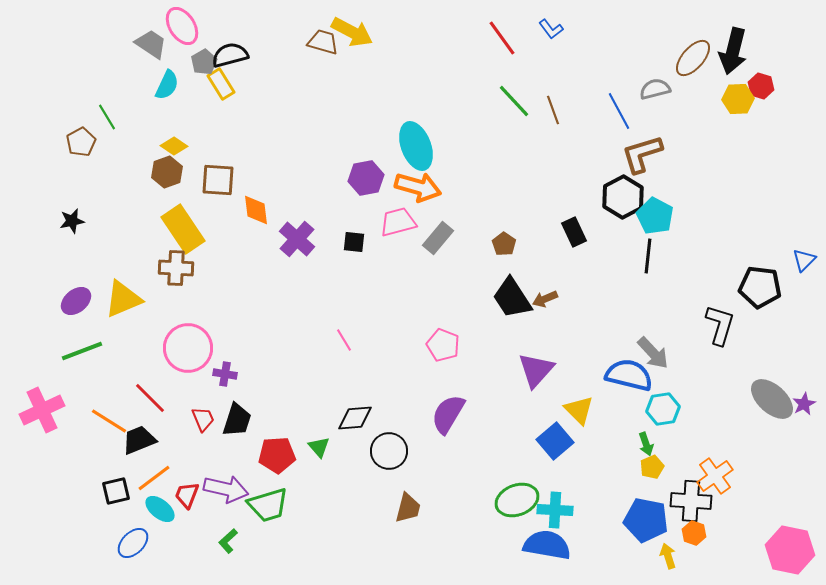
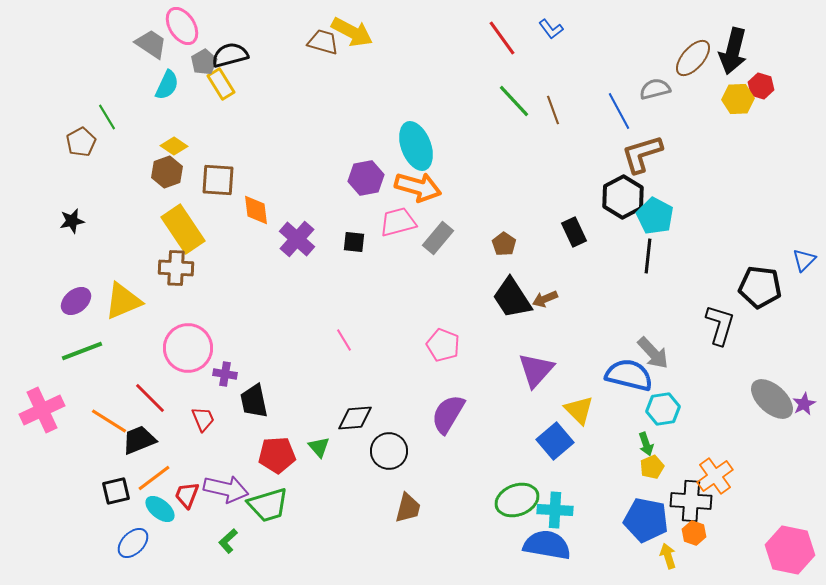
yellow triangle at (123, 299): moved 2 px down
black trapezoid at (237, 420): moved 17 px right, 19 px up; rotated 150 degrees clockwise
